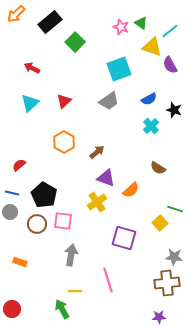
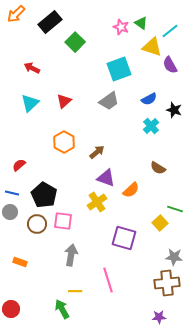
red circle: moved 1 px left
